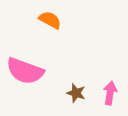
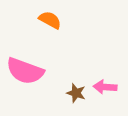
pink arrow: moved 5 px left, 6 px up; rotated 95 degrees counterclockwise
